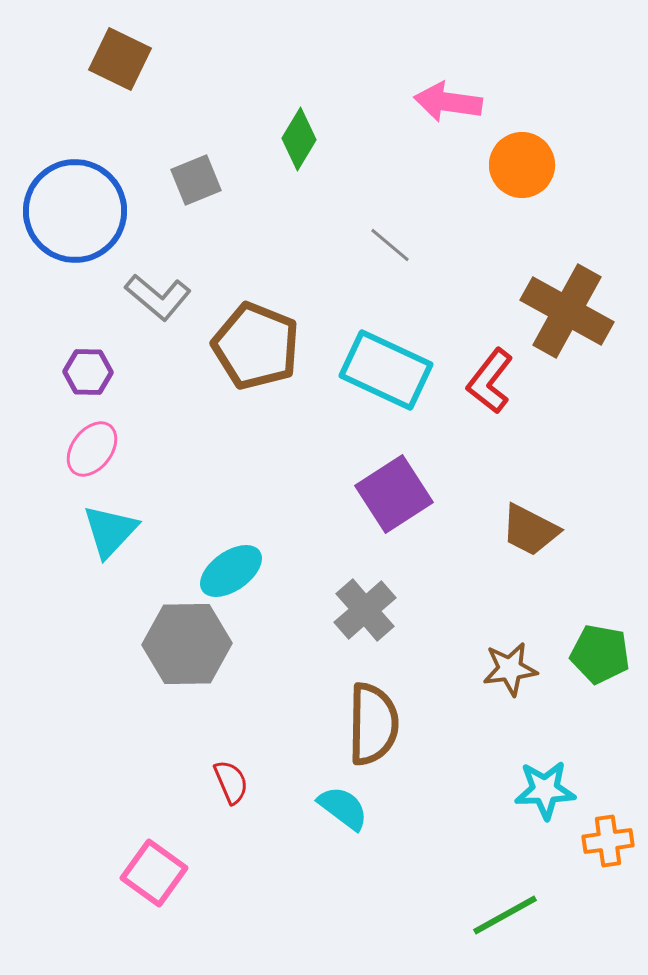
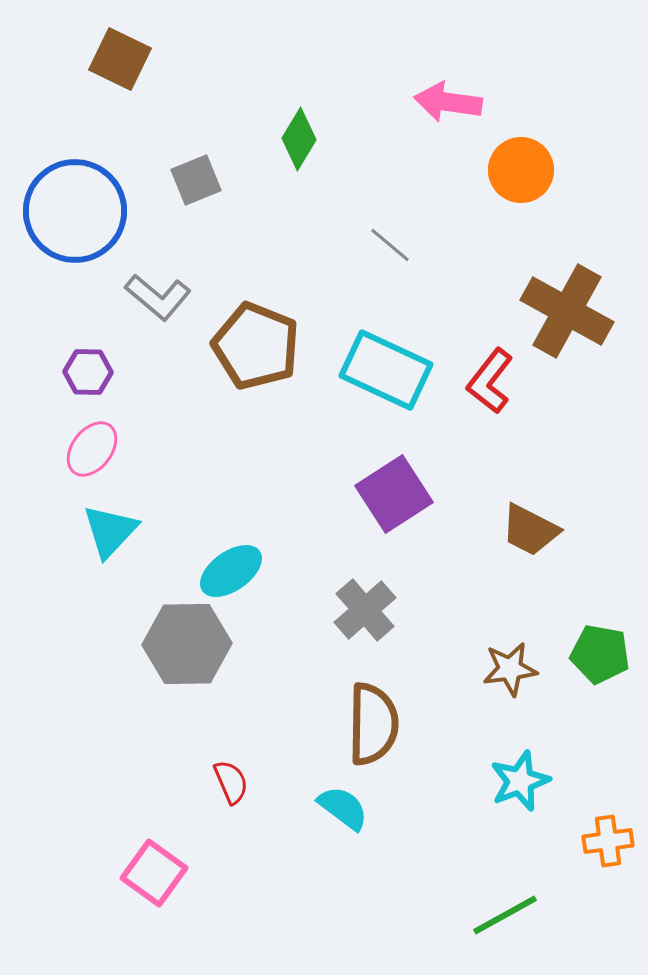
orange circle: moved 1 px left, 5 px down
cyan star: moved 25 px left, 9 px up; rotated 18 degrees counterclockwise
